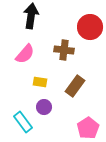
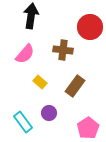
brown cross: moved 1 px left
yellow rectangle: rotated 32 degrees clockwise
purple circle: moved 5 px right, 6 px down
